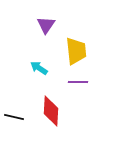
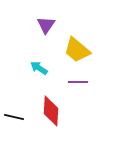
yellow trapezoid: moved 1 px right, 1 px up; rotated 136 degrees clockwise
